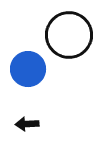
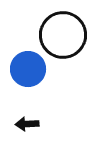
black circle: moved 6 px left
